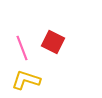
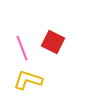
yellow L-shape: moved 2 px right
